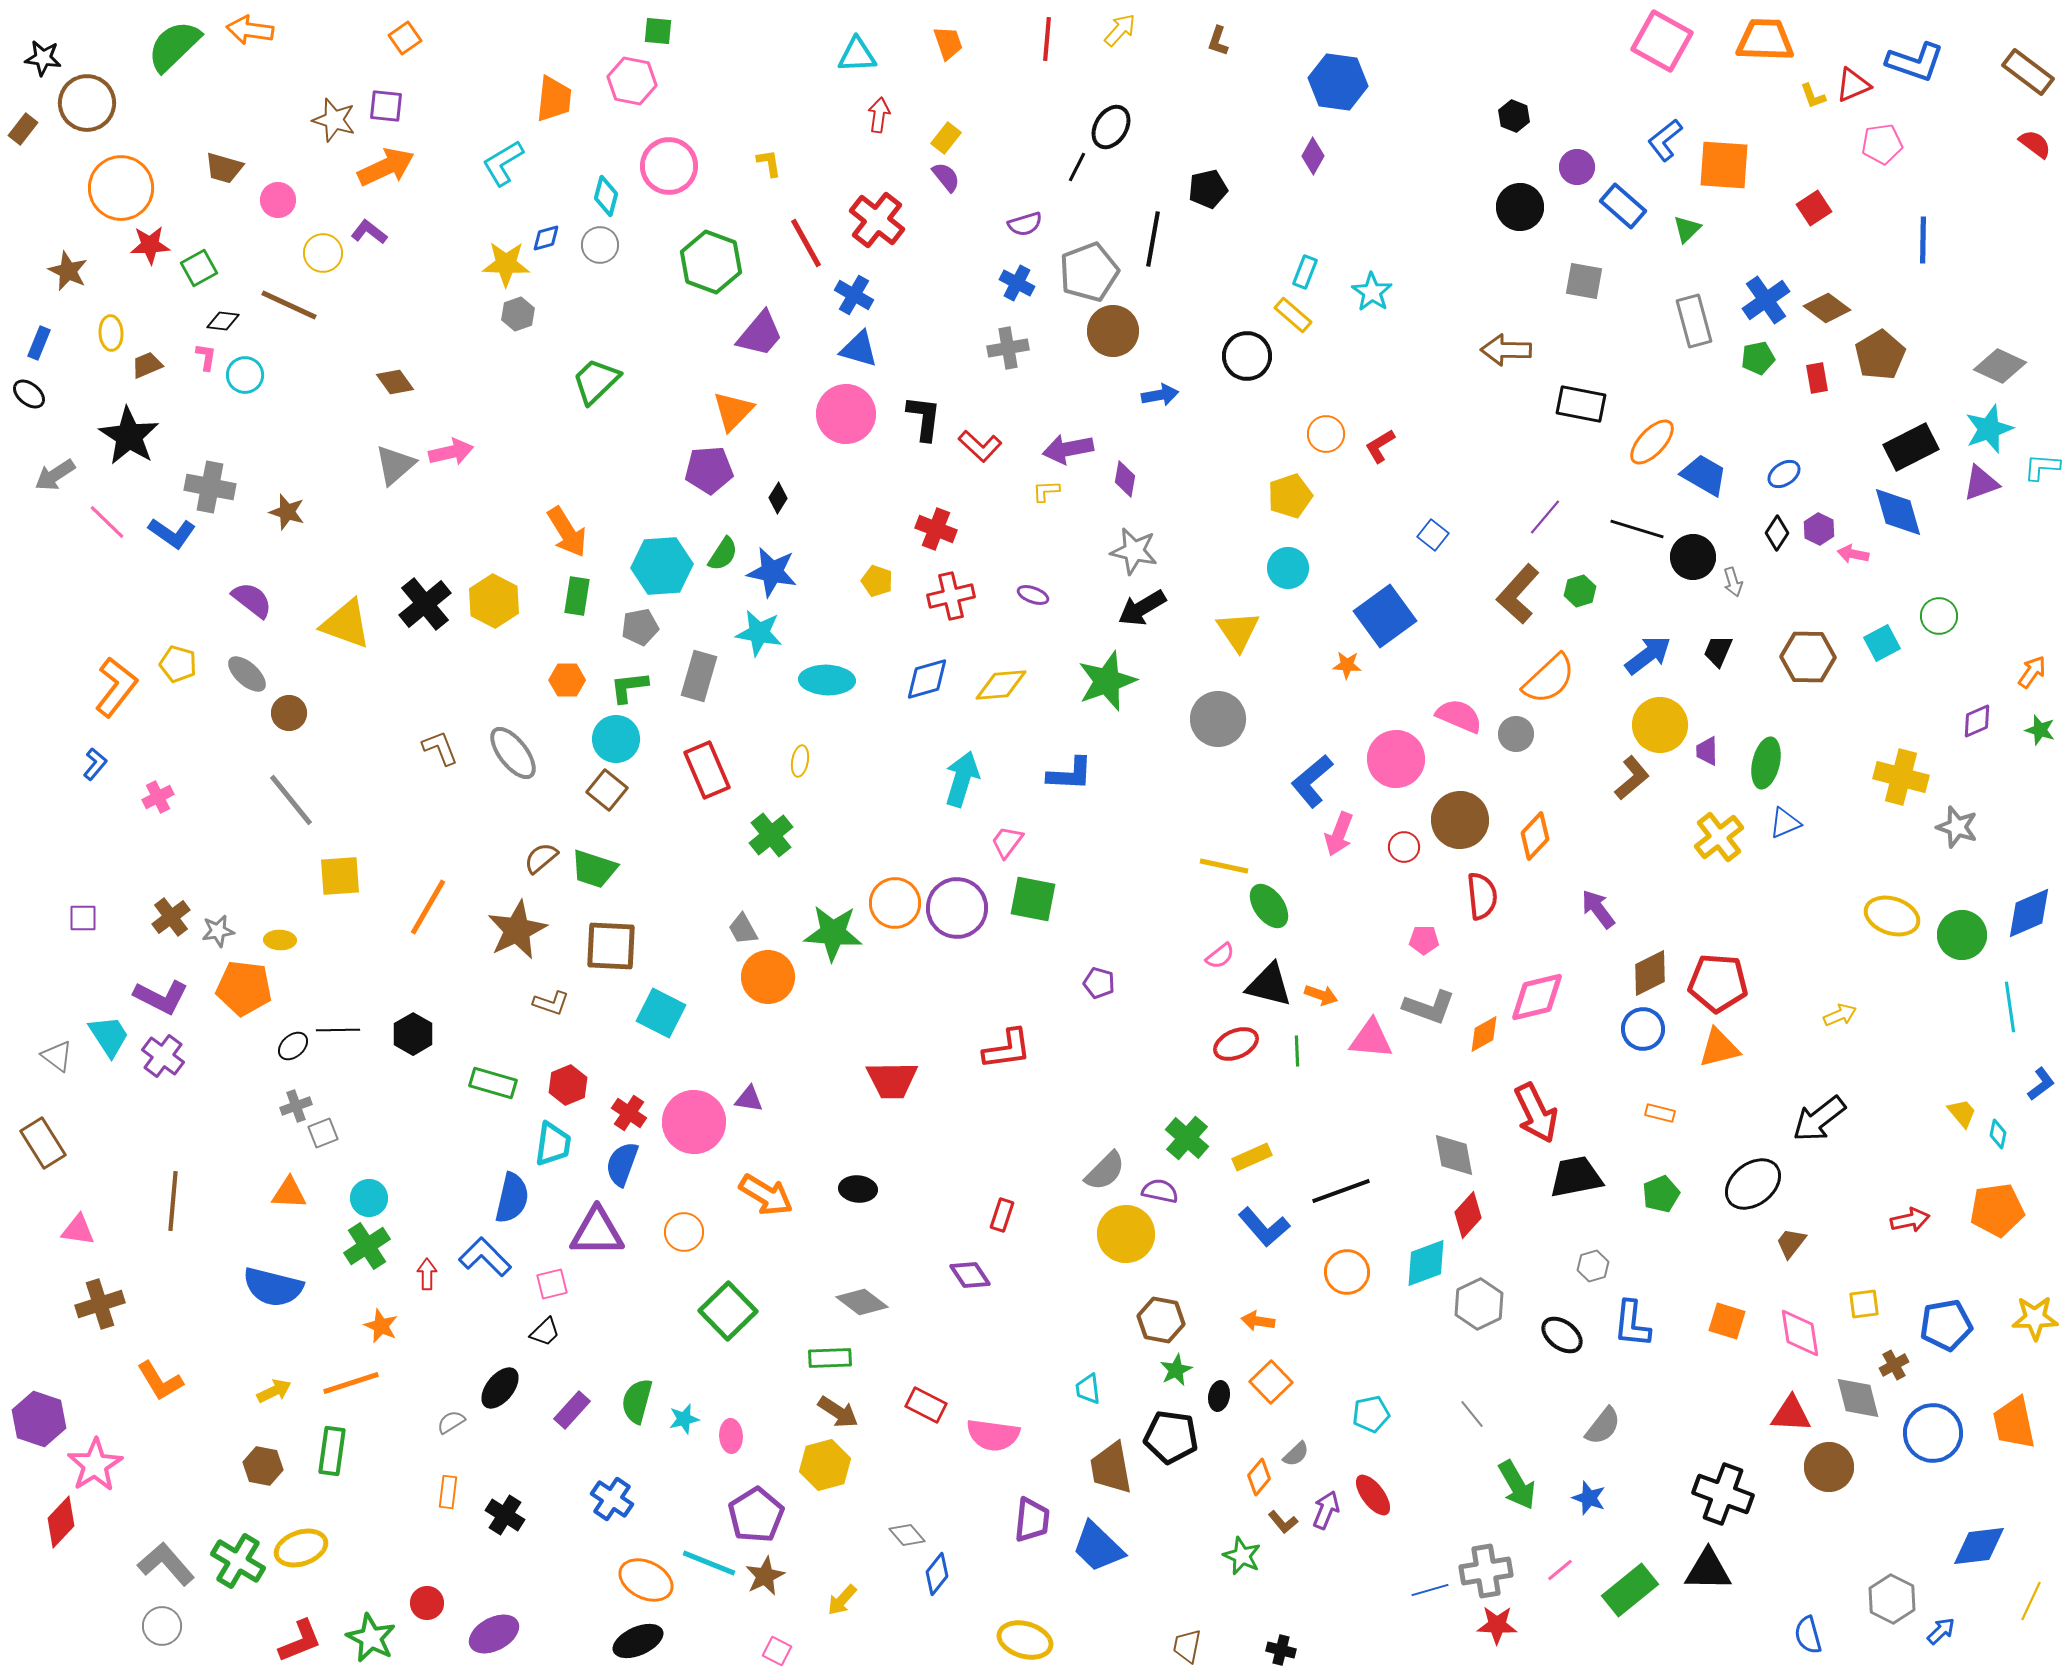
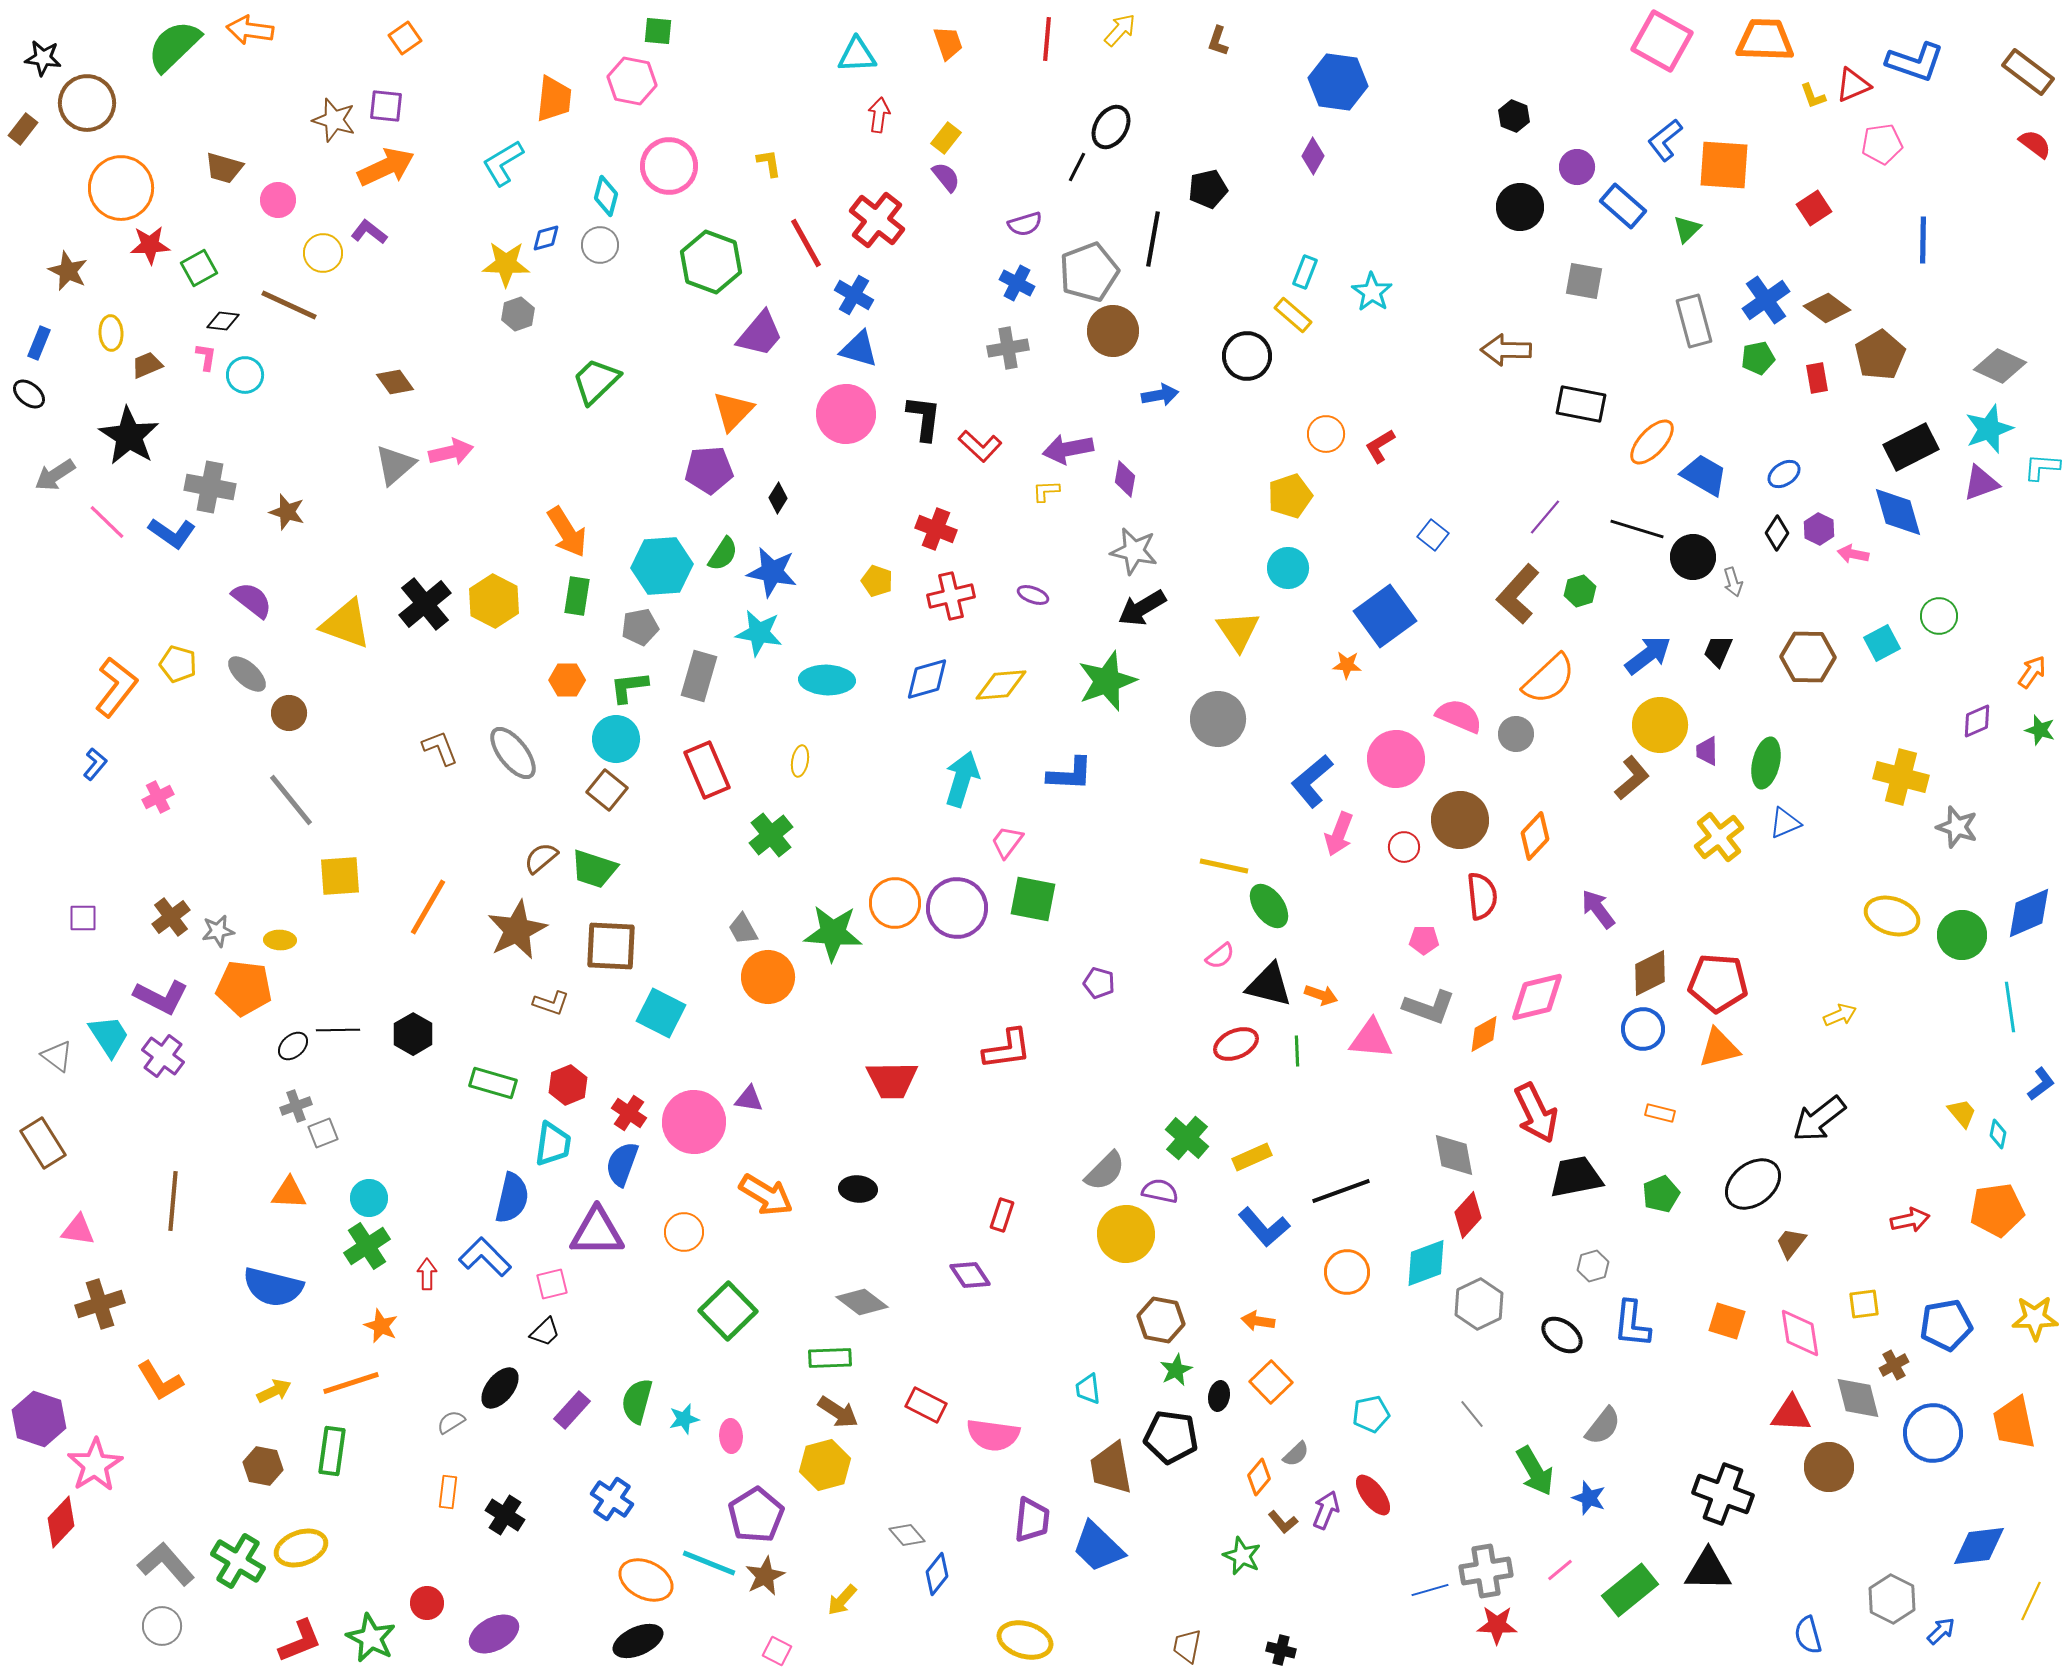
green arrow at (1517, 1485): moved 18 px right, 14 px up
